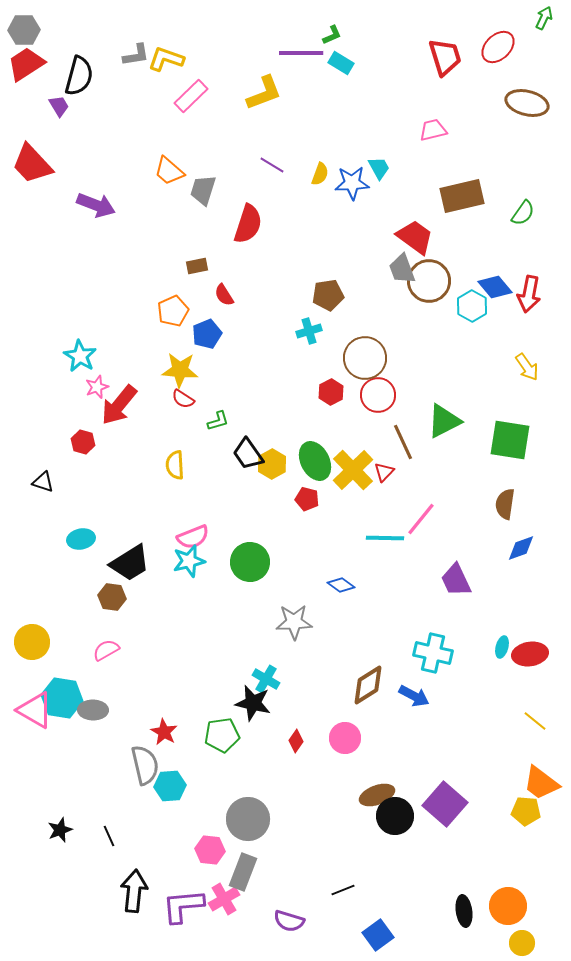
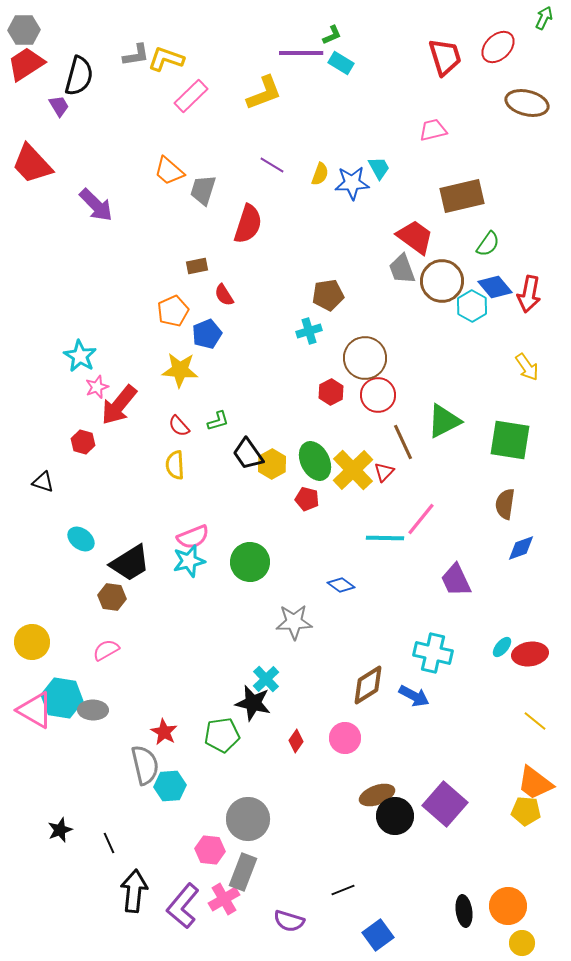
purple arrow at (96, 205): rotated 24 degrees clockwise
green semicircle at (523, 213): moved 35 px left, 31 px down
brown circle at (429, 281): moved 13 px right
red semicircle at (183, 399): moved 4 px left, 27 px down; rotated 15 degrees clockwise
cyan ellipse at (81, 539): rotated 48 degrees clockwise
cyan ellipse at (502, 647): rotated 25 degrees clockwise
cyan cross at (266, 679): rotated 16 degrees clockwise
orange trapezoid at (541, 783): moved 6 px left
black line at (109, 836): moved 7 px down
purple L-shape at (183, 906): rotated 45 degrees counterclockwise
